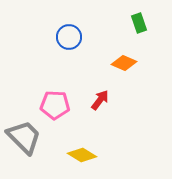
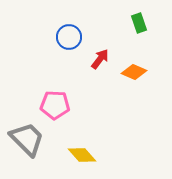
orange diamond: moved 10 px right, 9 px down
red arrow: moved 41 px up
gray trapezoid: moved 3 px right, 2 px down
yellow diamond: rotated 16 degrees clockwise
